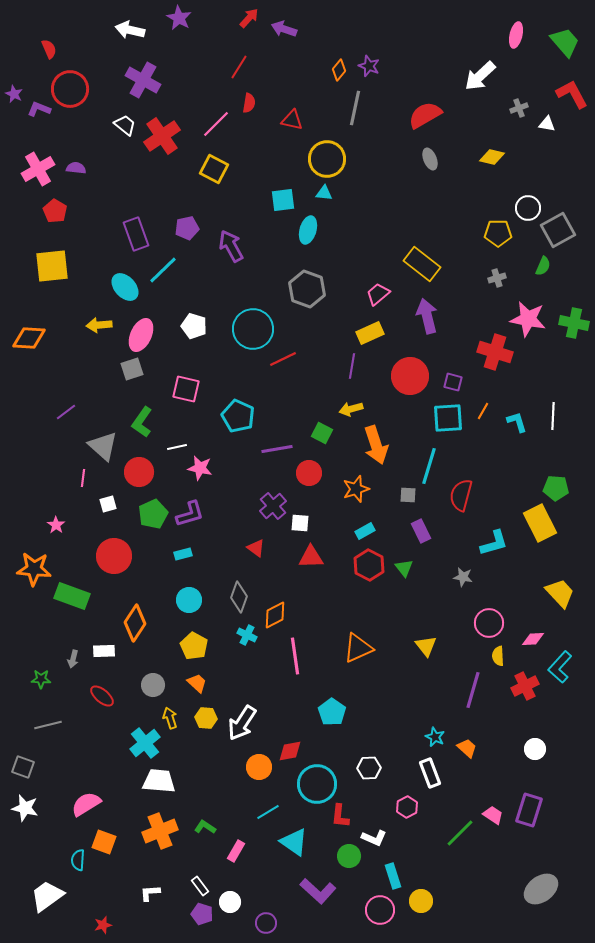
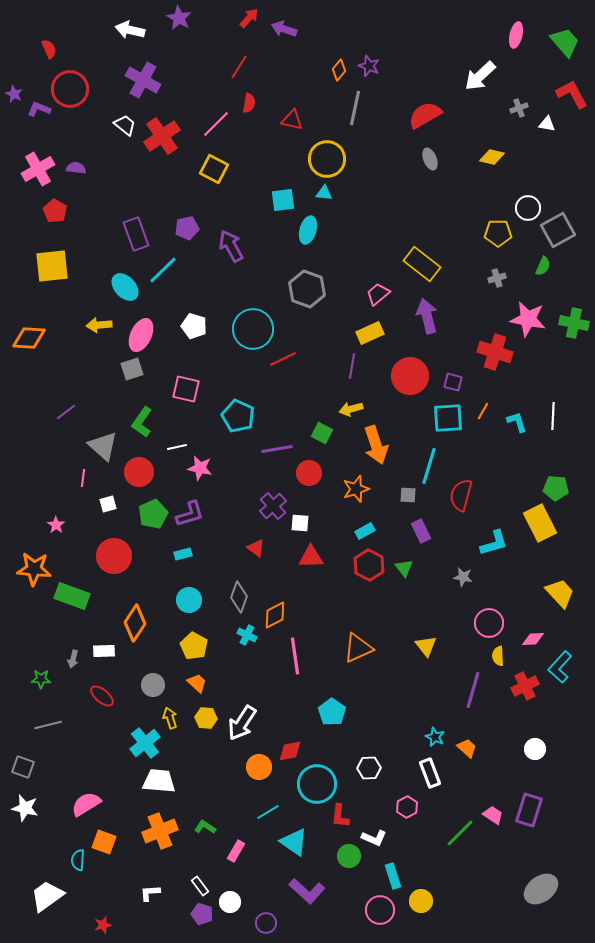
purple L-shape at (318, 891): moved 11 px left
